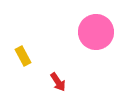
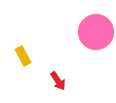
red arrow: moved 1 px up
